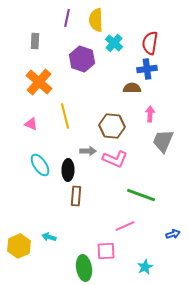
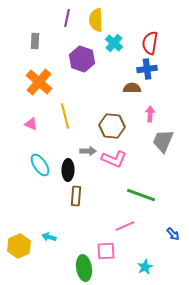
pink L-shape: moved 1 px left
blue arrow: rotated 64 degrees clockwise
